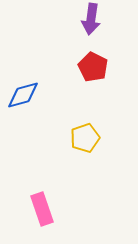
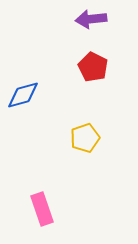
purple arrow: rotated 76 degrees clockwise
